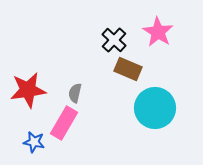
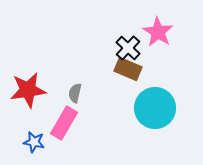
black cross: moved 14 px right, 8 px down
